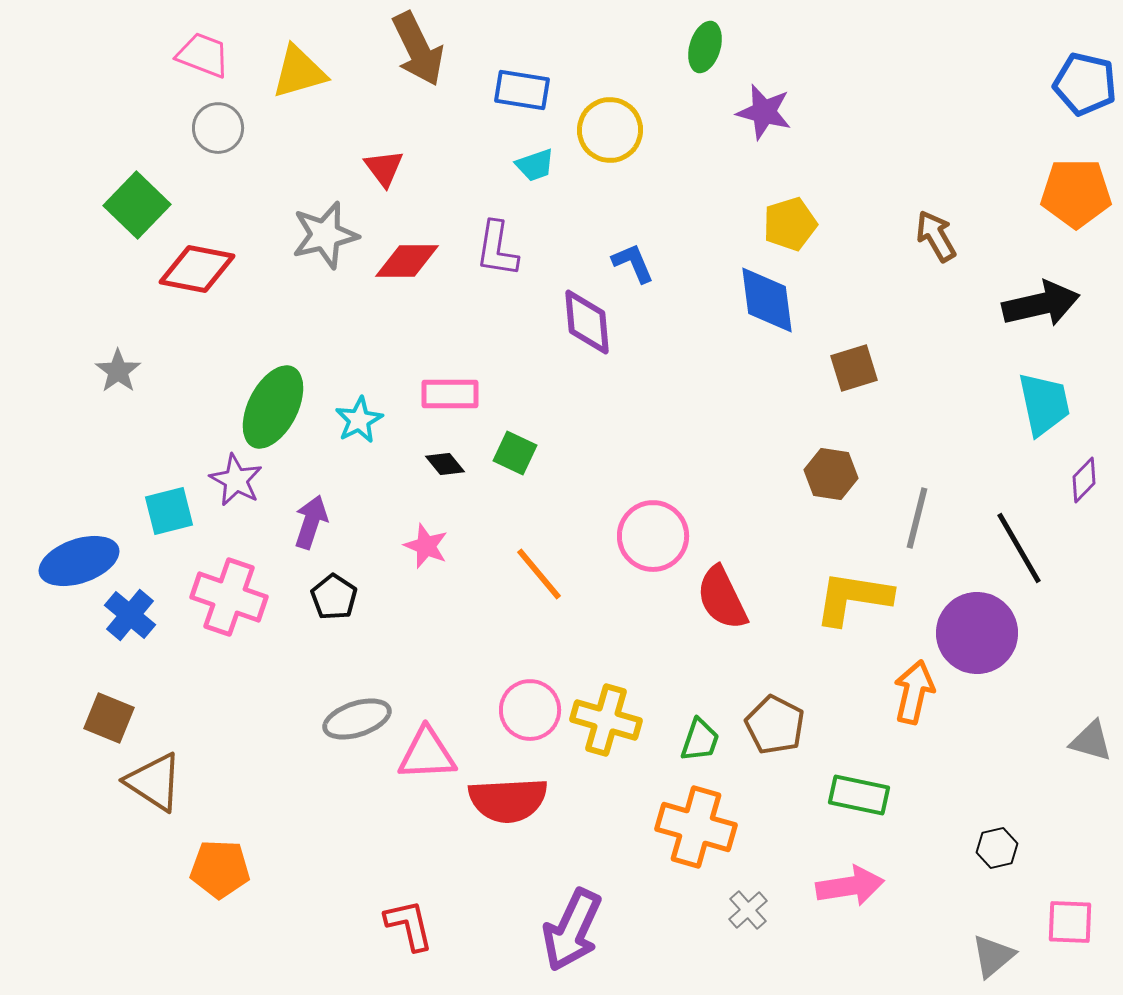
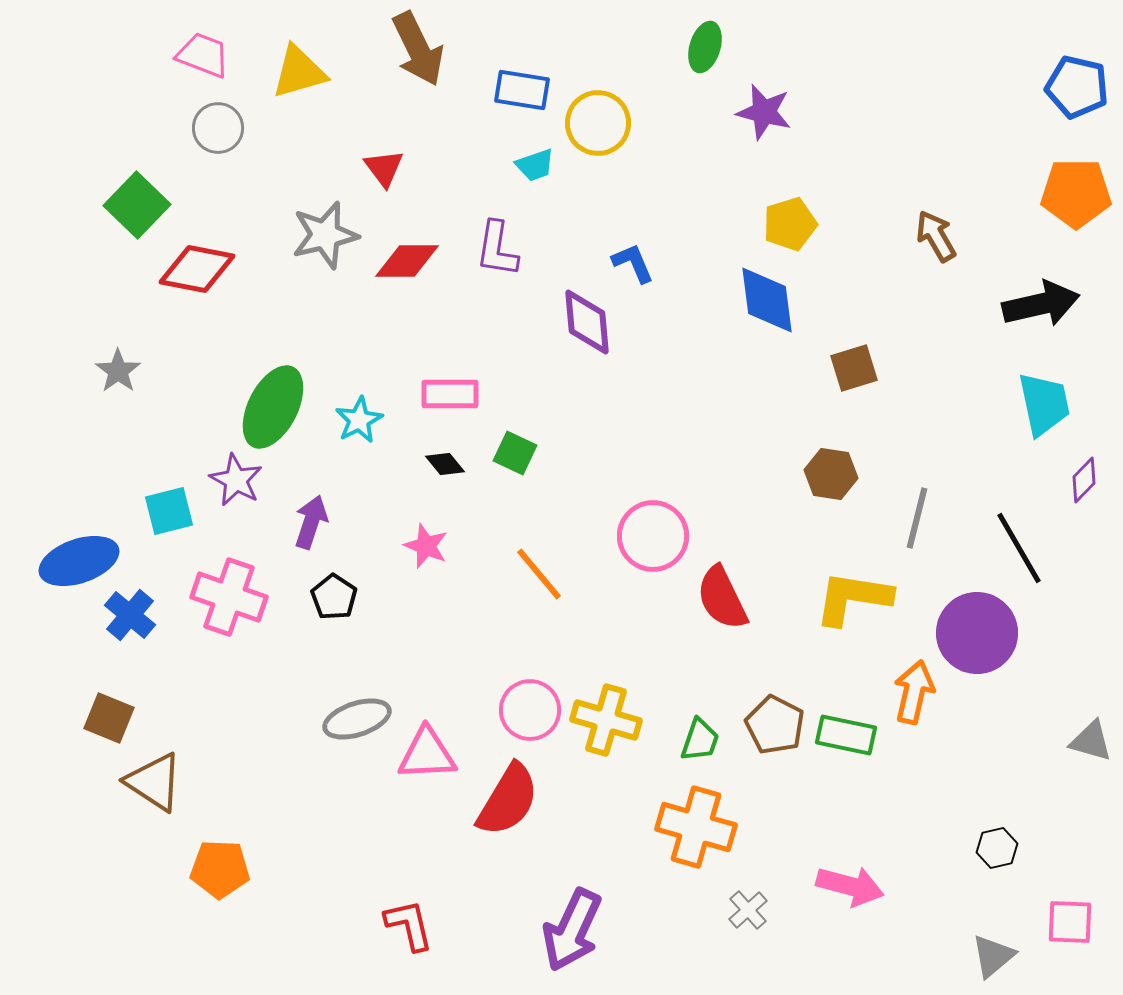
blue pentagon at (1085, 84): moved 8 px left, 3 px down
yellow circle at (610, 130): moved 12 px left, 7 px up
green rectangle at (859, 795): moved 13 px left, 60 px up
red semicircle at (508, 800): rotated 56 degrees counterclockwise
pink arrow at (850, 886): rotated 24 degrees clockwise
